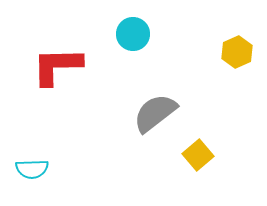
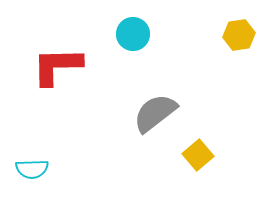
yellow hexagon: moved 2 px right, 17 px up; rotated 16 degrees clockwise
